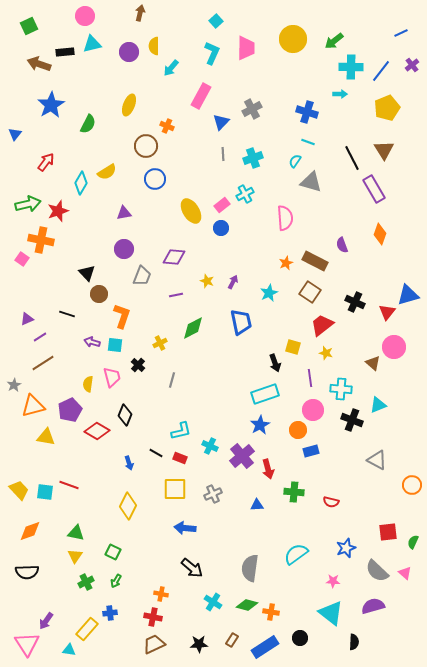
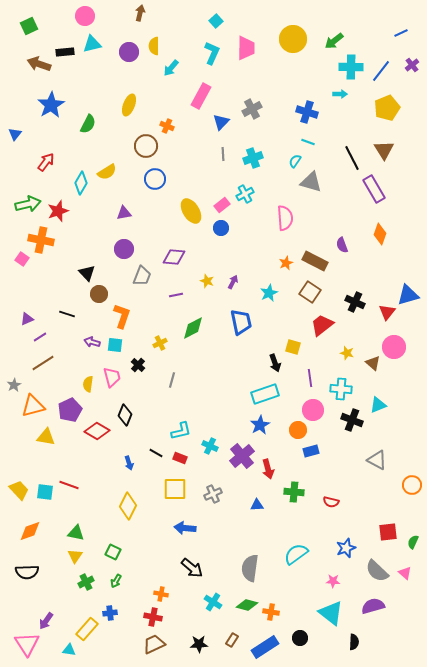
yellow star at (326, 353): moved 21 px right
